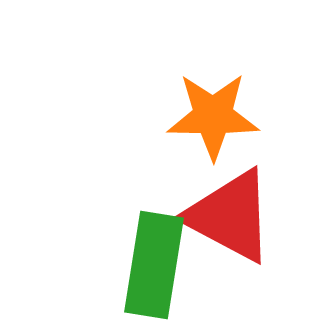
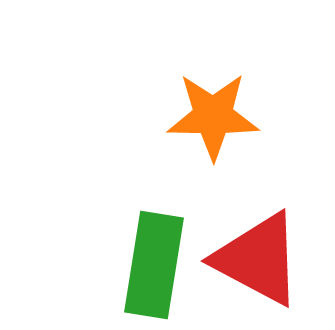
red triangle: moved 28 px right, 43 px down
